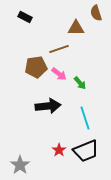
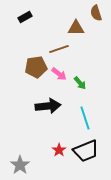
black rectangle: rotated 56 degrees counterclockwise
